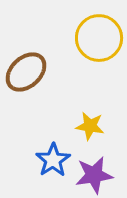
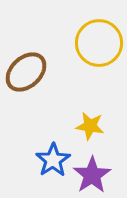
yellow circle: moved 5 px down
purple star: moved 2 px left; rotated 24 degrees counterclockwise
